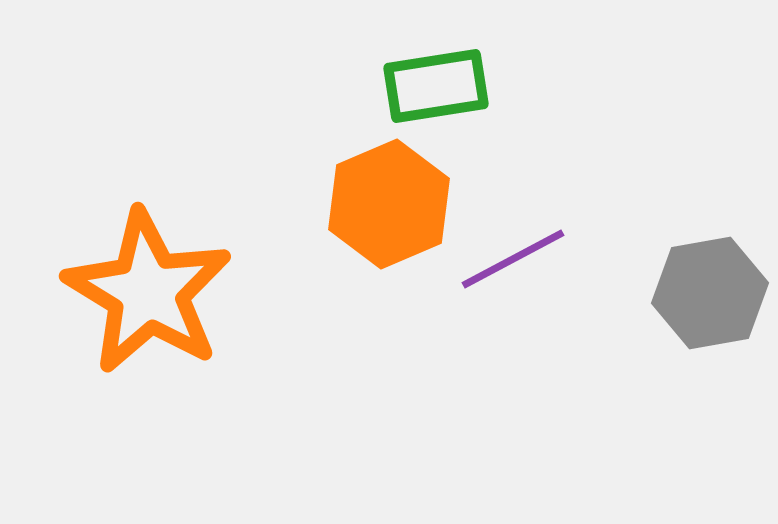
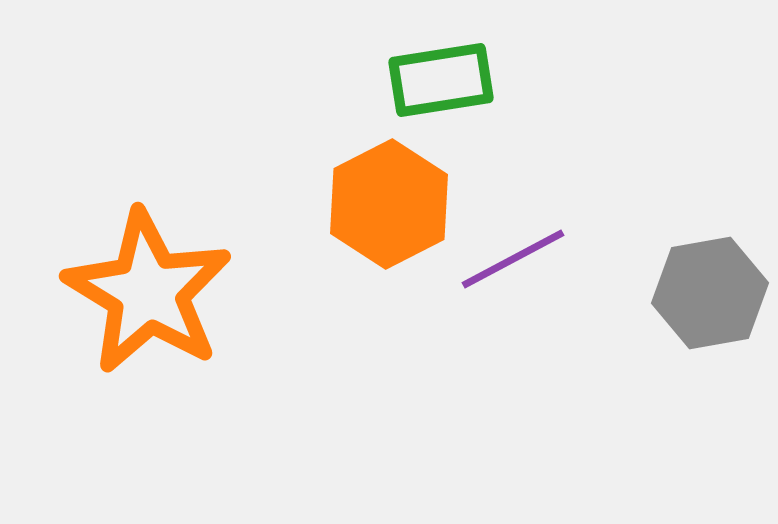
green rectangle: moved 5 px right, 6 px up
orange hexagon: rotated 4 degrees counterclockwise
